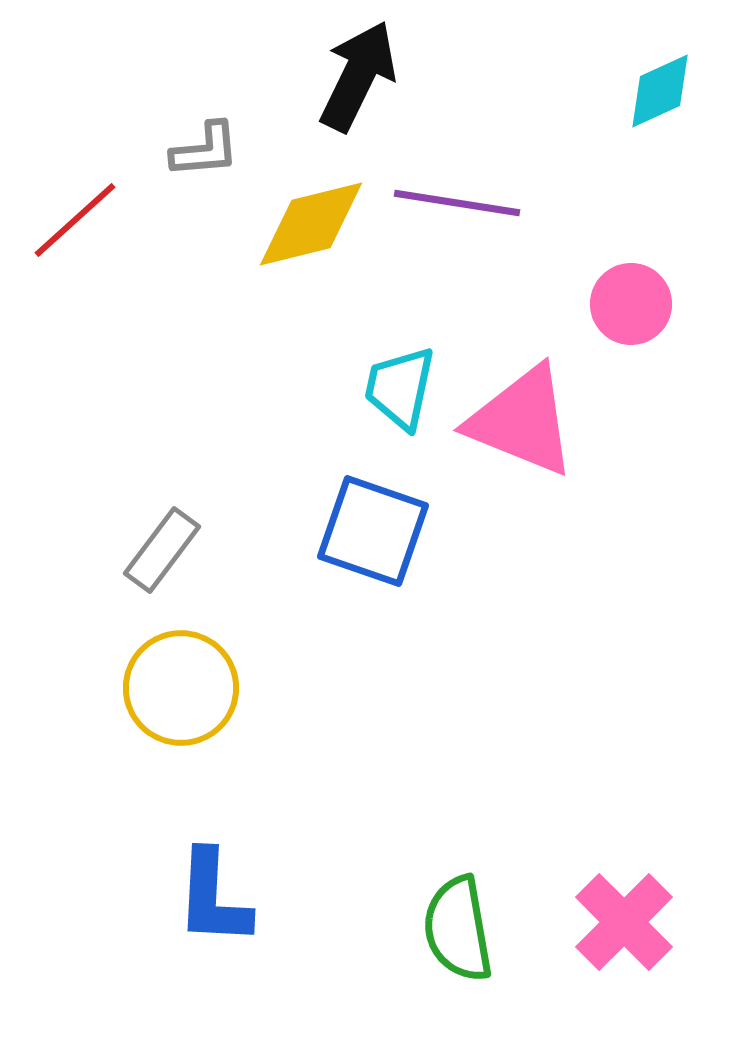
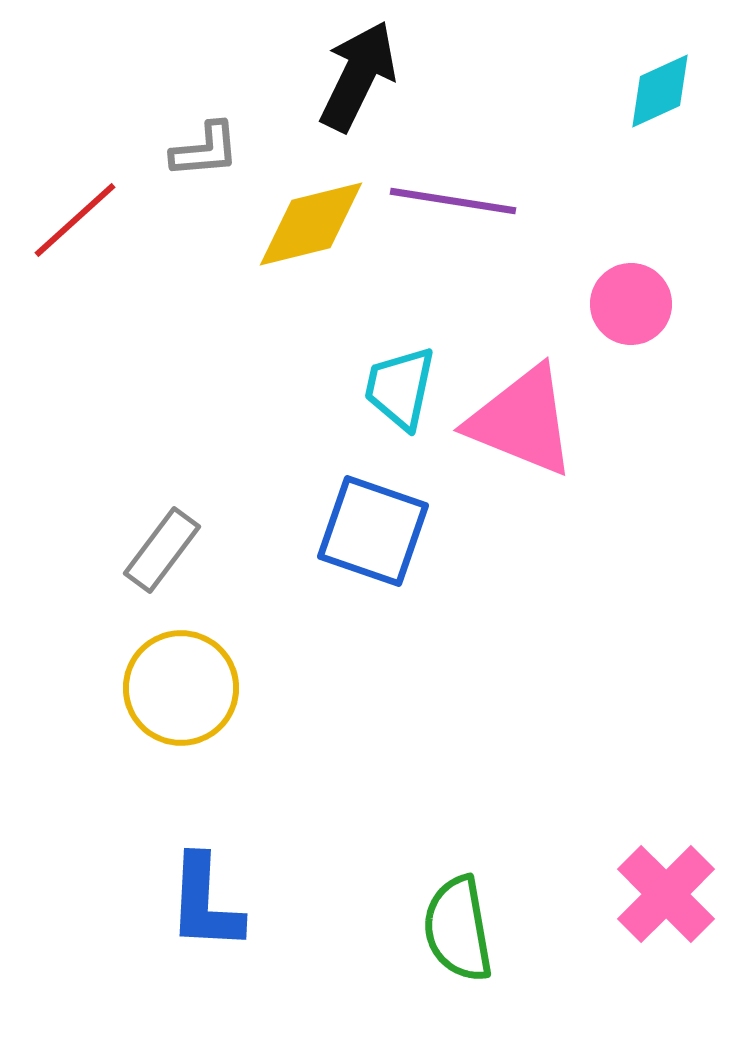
purple line: moved 4 px left, 2 px up
blue L-shape: moved 8 px left, 5 px down
pink cross: moved 42 px right, 28 px up
